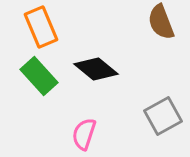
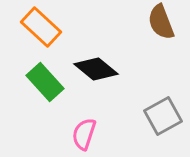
orange rectangle: rotated 24 degrees counterclockwise
green rectangle: moved 6 px right, 6 px down
